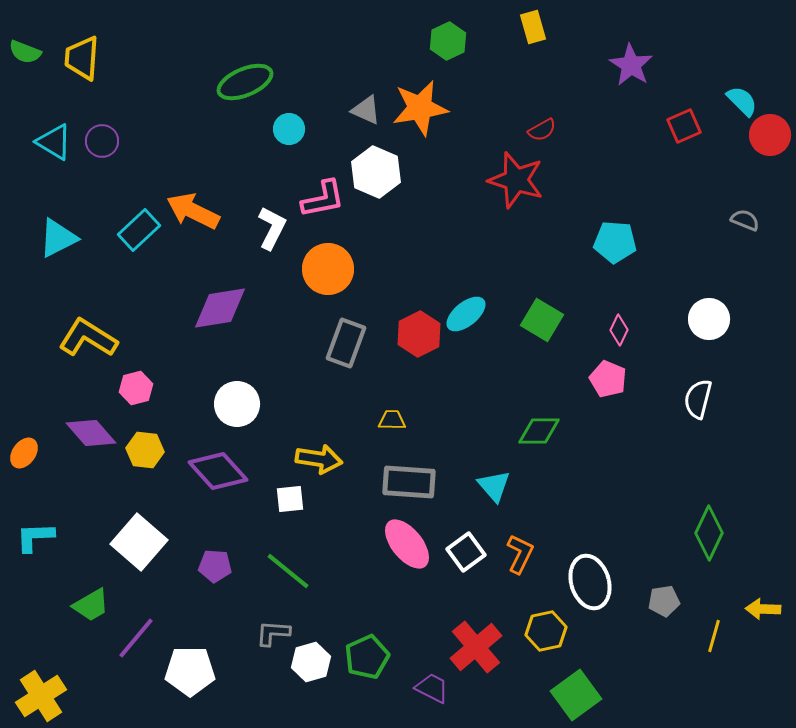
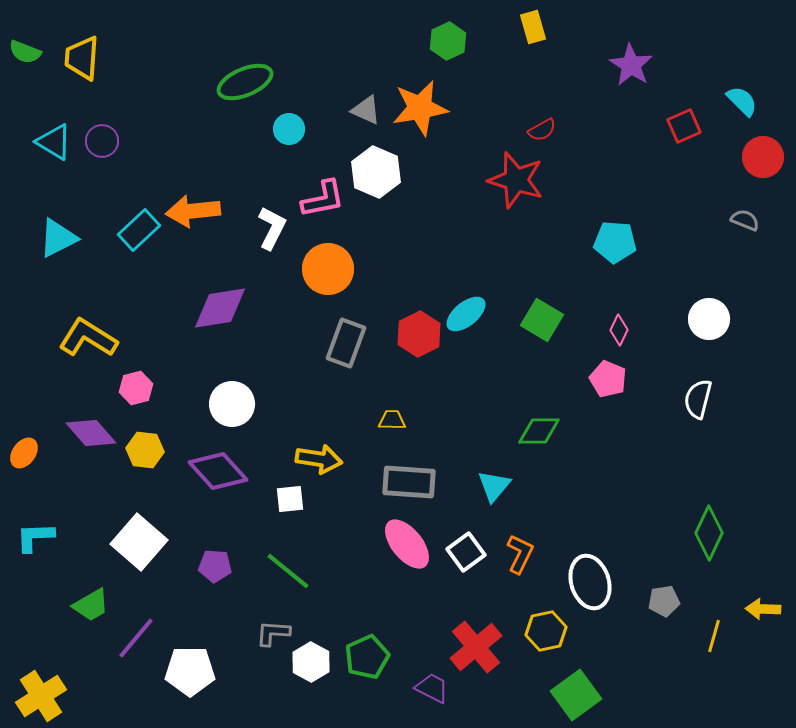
red circle at (770, 135): moved 7 px left, 22 px down
orange arrow at (193, 211): rotated 32 degrees counterclockwise
white circle at (237, 404): moved 5 px left
cyan triangle at (494, 486): rotated 21 degrees clockwise
white hexagon at (311, 662): rotated 15 degrees counterclockwise
